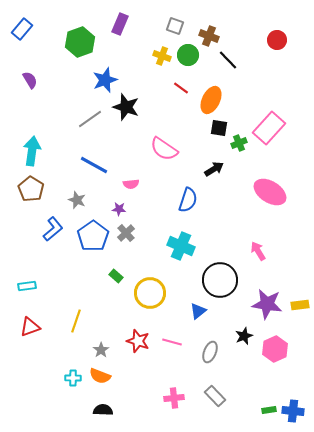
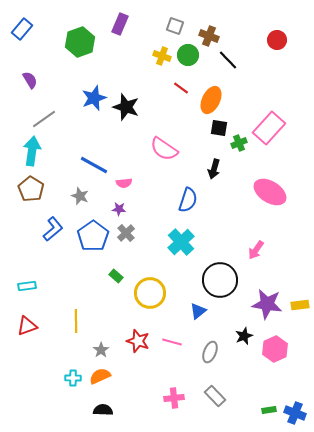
blue star at (105, 80): moved 11 px left, 18 px down
gray line at (90, 119): moved 46 px left
black arrow at (214, 169): rotated 138 degrees clockwise
pink semicircle at (131, 184): moved 7 px left, 1 px up
gray star at (77, 200): moved 3 px right, 4 px up
cyan cross at (181, 246): moved 4 px up; rotated 24 degrees clockwise
pink arrow at (258, 251): moved 2 px left, 1 px up; rotated 114 degrees counterclockwise
yellow line at (76, 321): rotated 20 degrees counterclockwise
red triangle at (30, 327): moved 3 px left, 1 px up
orange semicircle at (100, 376): rotated 135 degrees clockwise
blue cross at (293, 411): moved 2 px right, 2 px down; rotated 15 degrees clockwise
